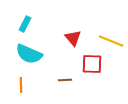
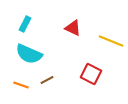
red triangle: moved 10 px up; rotated 24 degrees counterclockwise
red square: moved 1 px left, 10 px down; rotated 25 degrees clockwise
brown line: moved 18 px left; rotated 24 degrees counterclockwise
orange line: rotated 70 degrees counterclockwise
